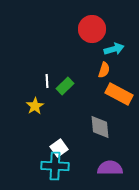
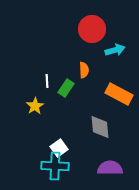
cyan arrow: moved 1 px right, 1 px down
orange semicircle: moved 20 px left; rotated 21 degrees counterclockwise
green rectangle: moved 1 px right, 2 px down; rotated 12 degrees counterclockwise
